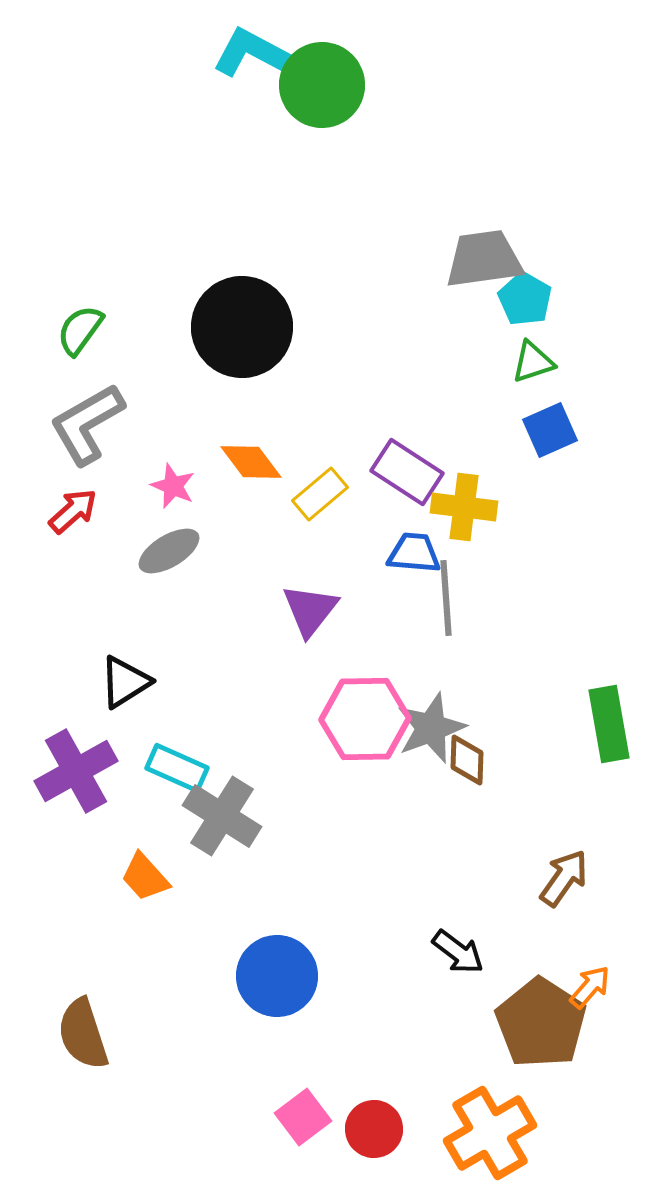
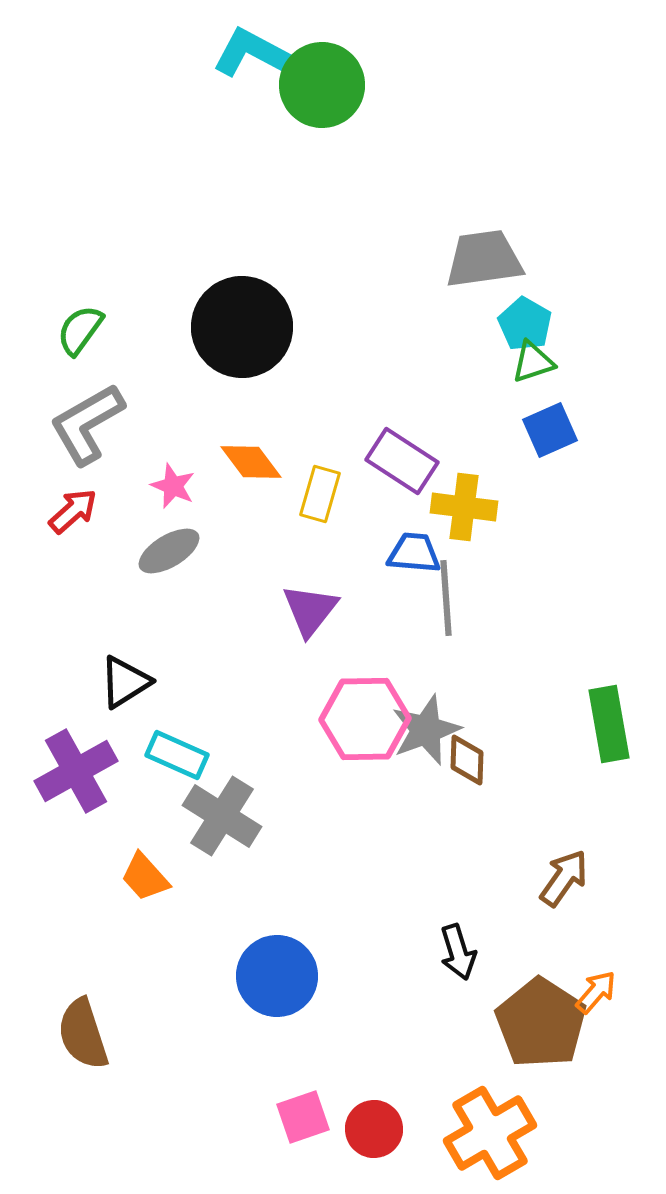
cyan pentagon: moved 25 px down
purple rectangle: moved 5 px left, 11 px up
yellow rectangle: rotated 34 degrees counterclockwise
gray star: moved 5 px left, 2 px down
cyan rectangle: moved 13 px up
black arrow: rotated 36 degrees clockwise
orange arrow: moved 6 px right, 5 px down
pink square: rotated 18 degrees clockwise
